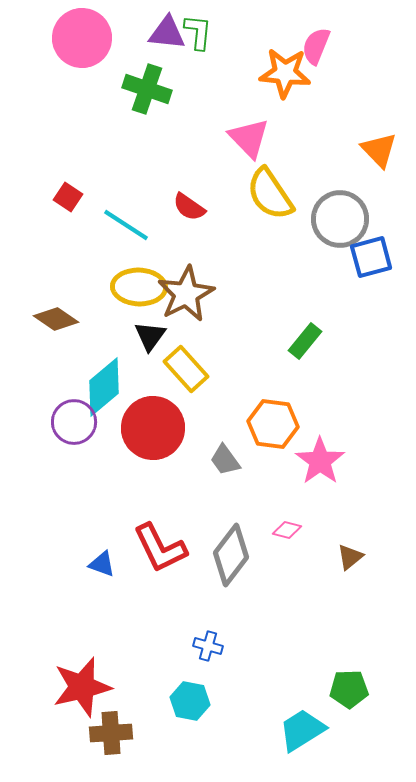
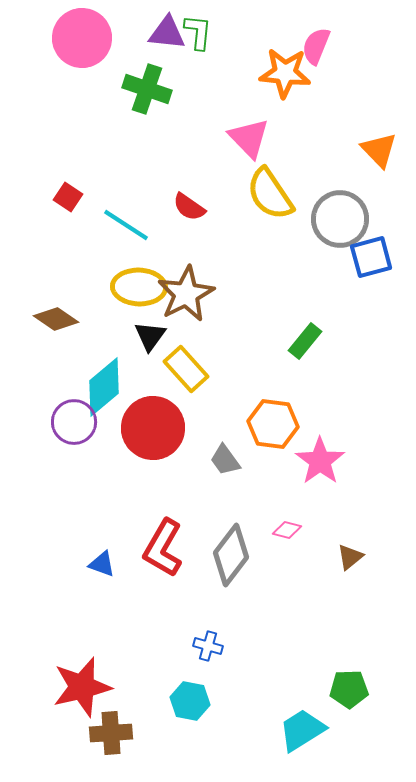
red L-shape: moved 3 px right; rotated 56 degrees clockwise
